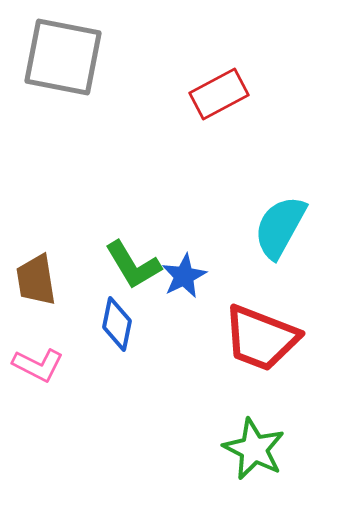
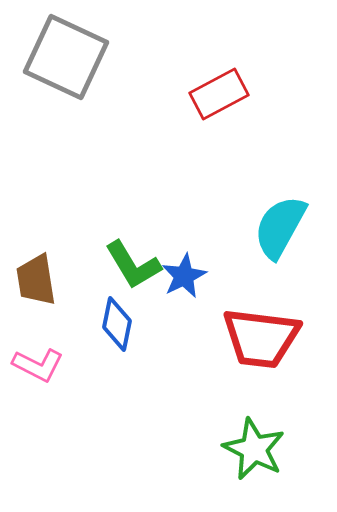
gray square: moved 3 px right; rotated 14 degrees clockwise
red trapezoid: rotated 14 degrees counterclockwise
